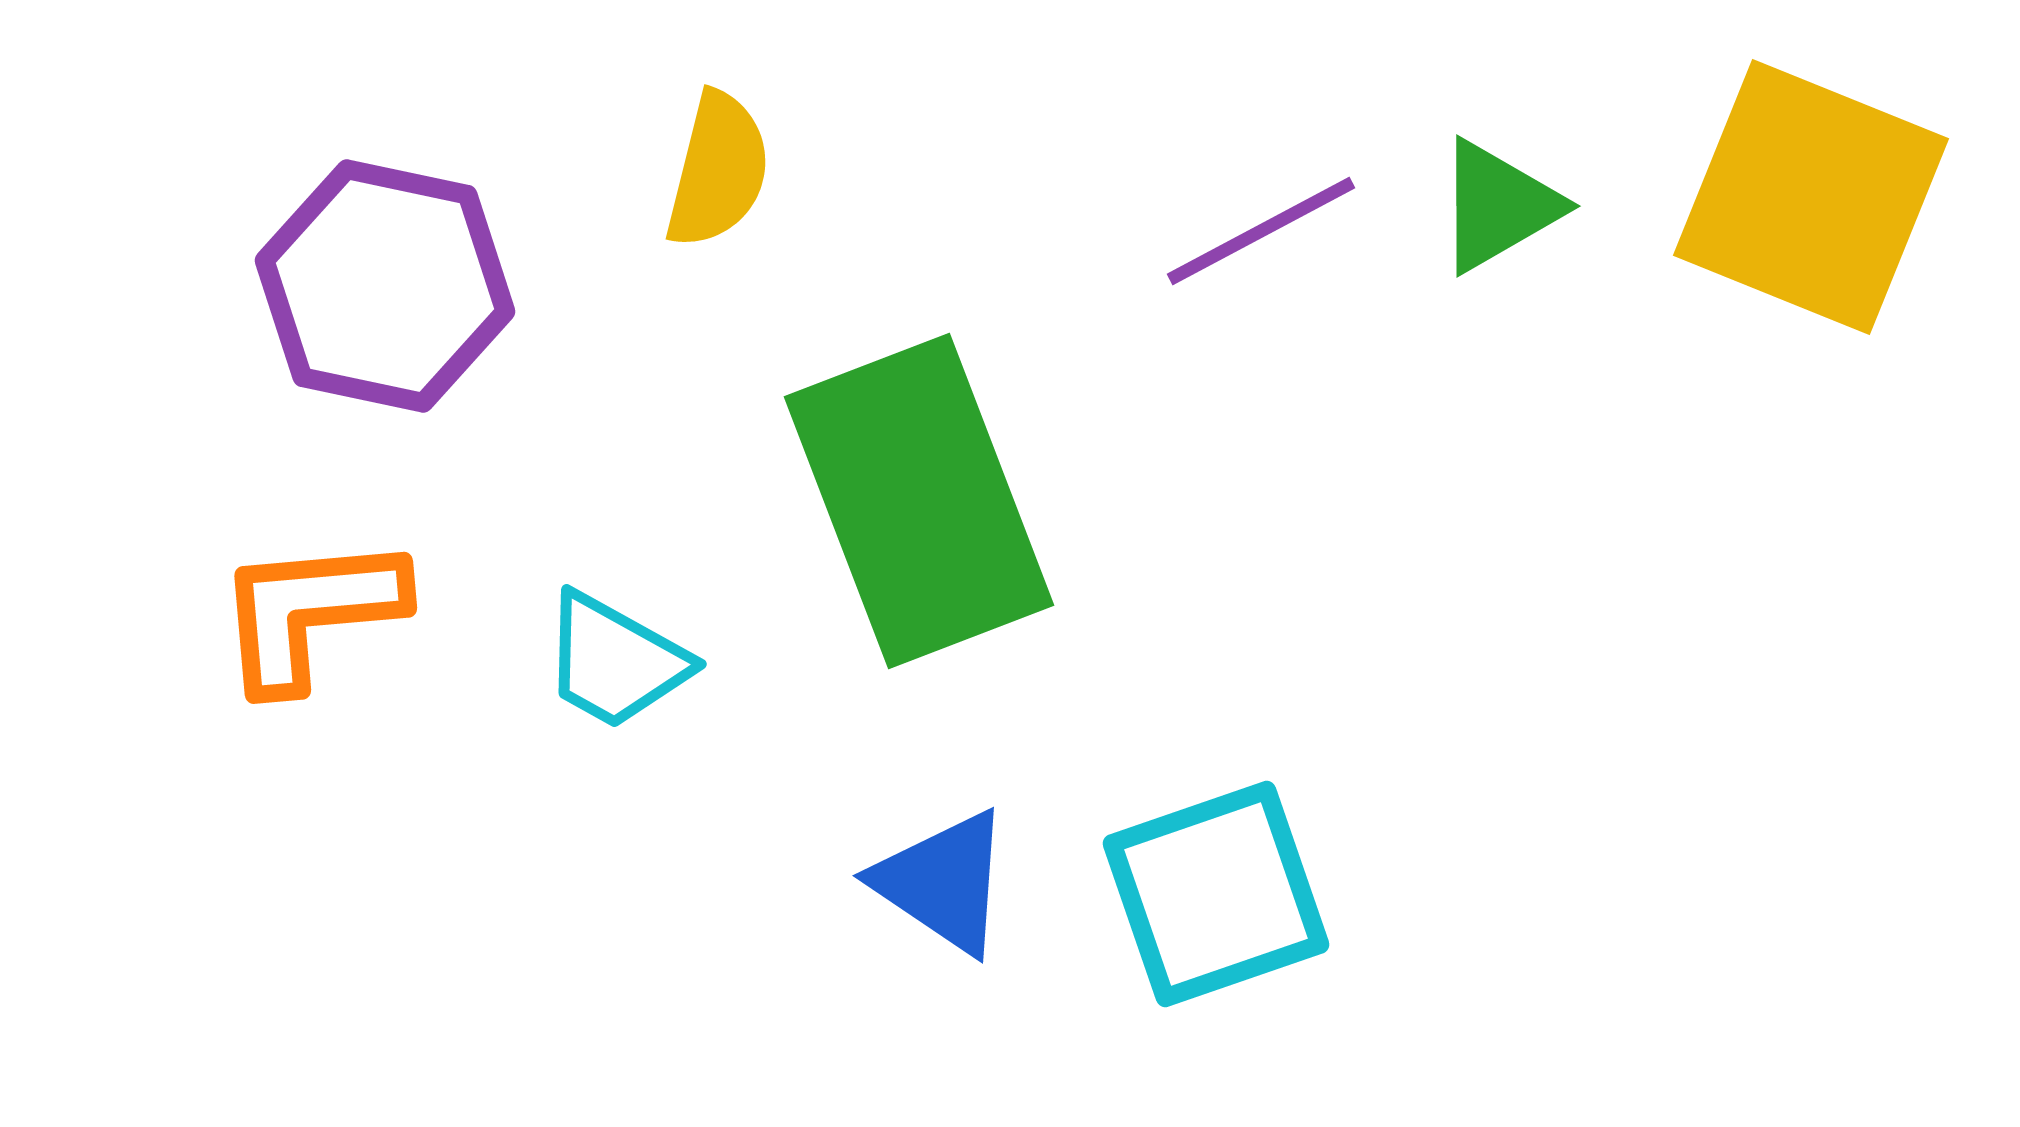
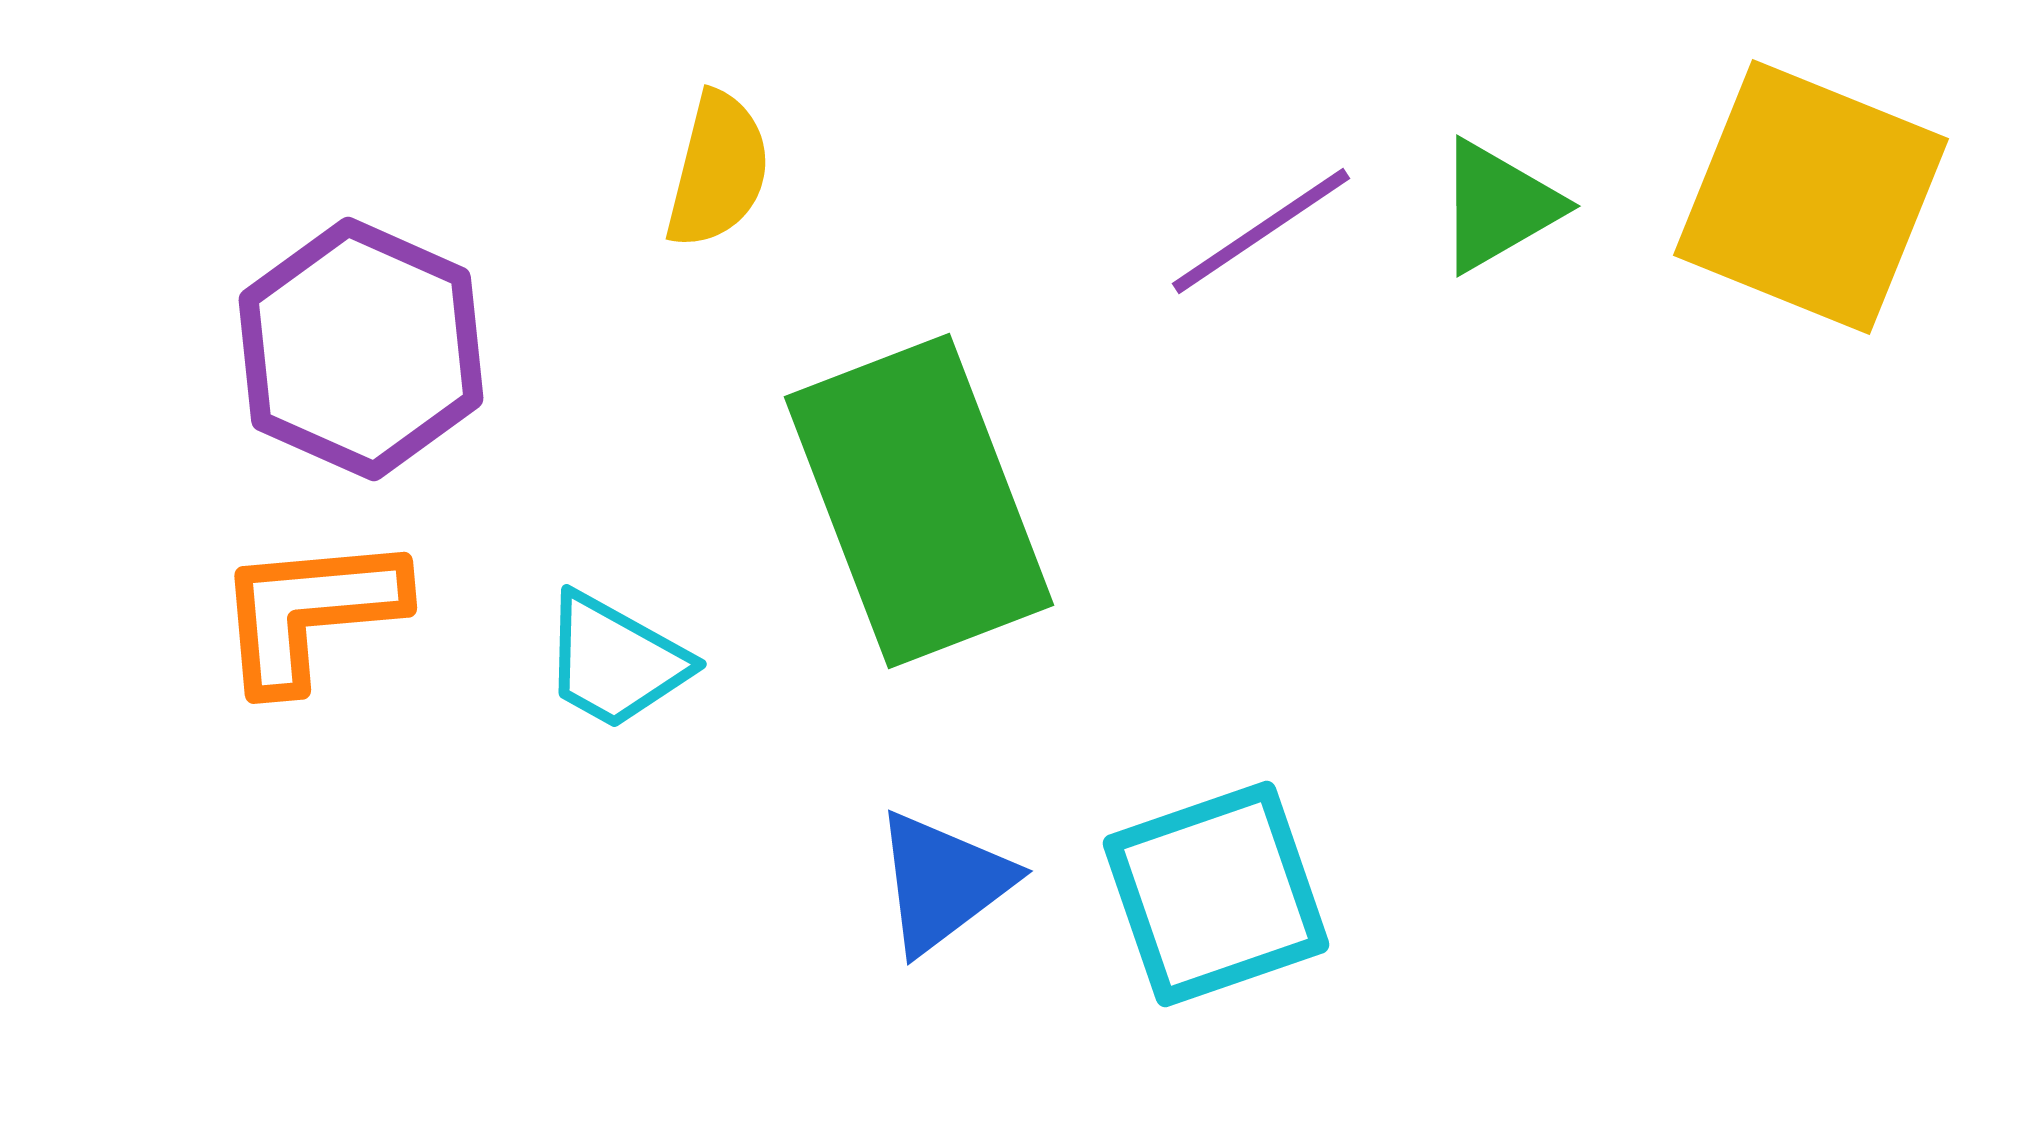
purple line: rotated 6 degrees counterclockwise
purple hexagon: moved 24 px left, 63 px down; rotated 12 degrees clockwise
blue triangle: rotated 49 degrees clockwise
